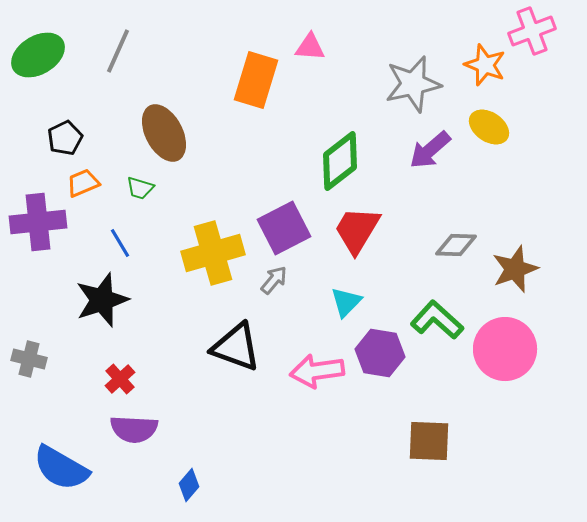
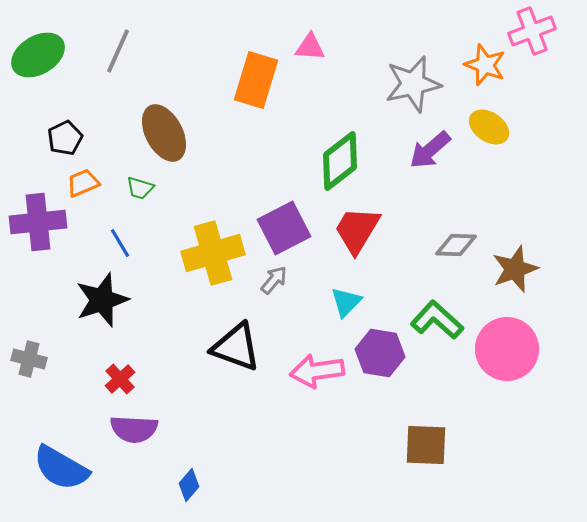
pink circle: moved 2 px right
brown square: moved 3 px left, 4 px down
